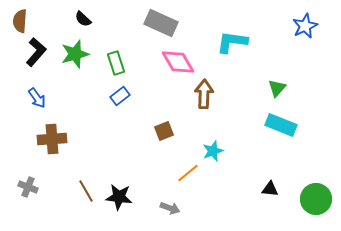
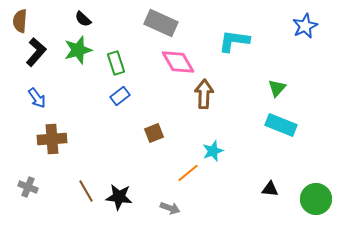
cyan L-shape: moved 2 px right, 1 px up
green star: moved 3 px right, 4 px up
brown square: moved 10 px left, 2 px down
